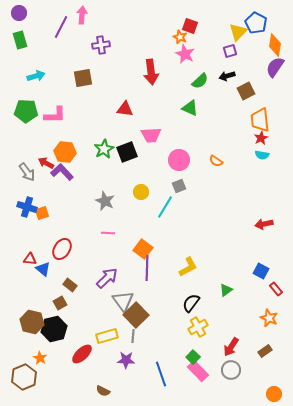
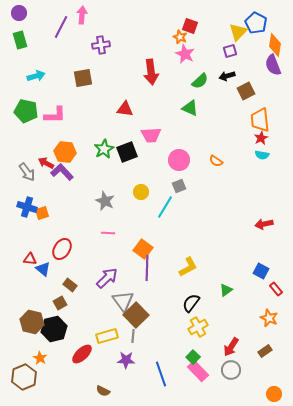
purple semicircle at (275, 67): moved 2 px left, 2 px up; rotated 55 degrees counterclockwise
green pentagon at (26, 111): rotated 10 degrees clockwise
